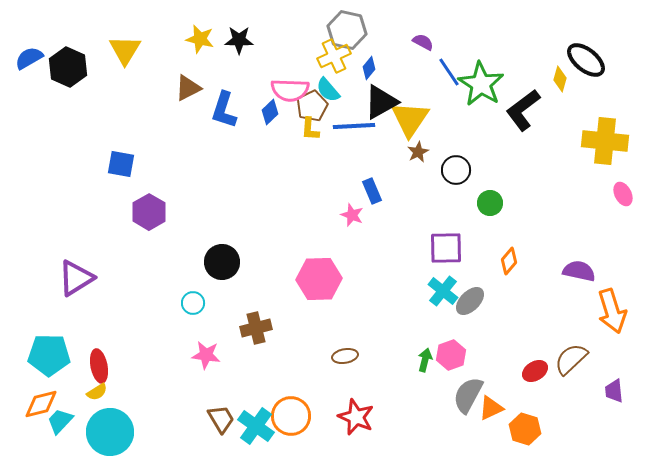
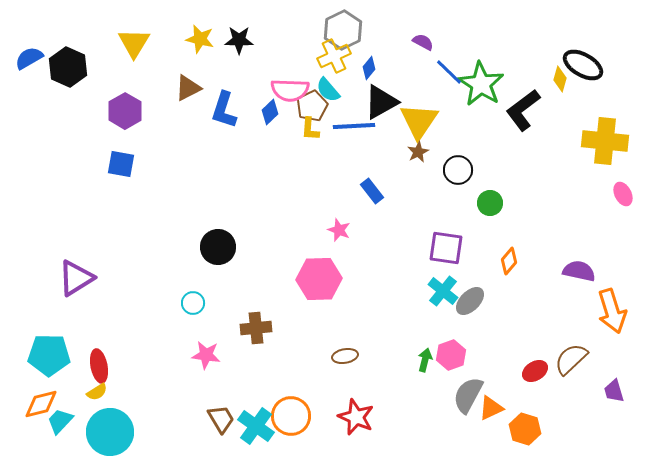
gray hexagon at (347, 30): moved 4 px left; rotated 21 degrees clockwise
yellow triangle at (125, 50): moved 9 px right, 7 px up
black ellipse at (586, 60): moved 3 px left, 5 px down; rotated 9 degrees counterclockwise
blue line at (449, 72): rotated 12 degrees counterclockwise
yellow triangle at (410, 119): moved 9 px right, 2 px down
black circle at (456, 170): moved 2 px right
blue rectangle at (372, 191): rotated 15 degrees counterclockwise
purple hexagon at (149, 212): moved 24 px left, 101 px up
pink star at (352, 215): moved 13 px left, 15 px down
purple square at (446, 248): rotated 9 degrees clockwise
black circle at (222, 262): moved 4 px left, 15 px up
brown cross at (256, 328): rotated 8 degrees clockwise
purple trapezoid at (614, 391): rotated 10 degrees counterclockwise
